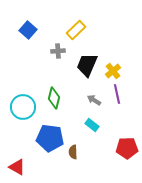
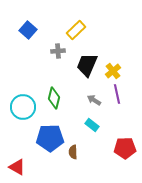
blue pentagon: rotated 8 degrees counterclockwise
red pentagon: moved 2 px left
